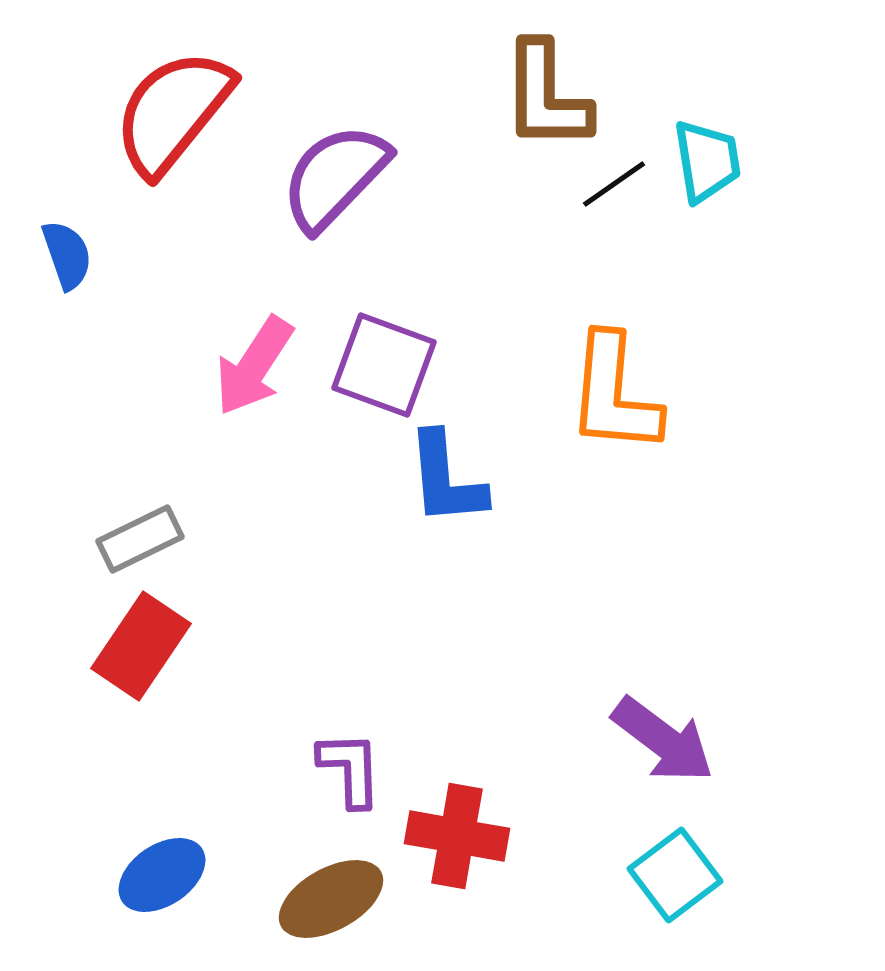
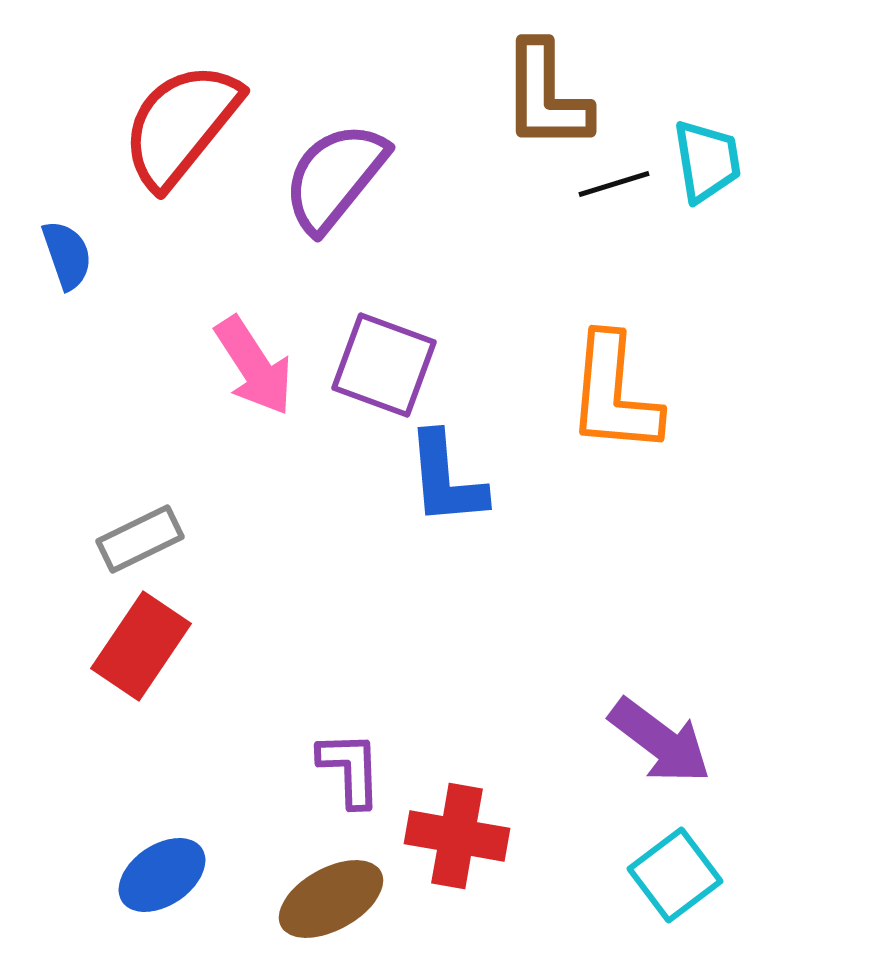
red semicircle: moved 8 px right, 13 px down
purple semicircle: rotated 5 degrees counterclockwise
black line: rotated 18 degrees clockwise
pink arrow: rotated 66 degrees counterclockwise
purple arrow: moved 3 px left, 1 px down
